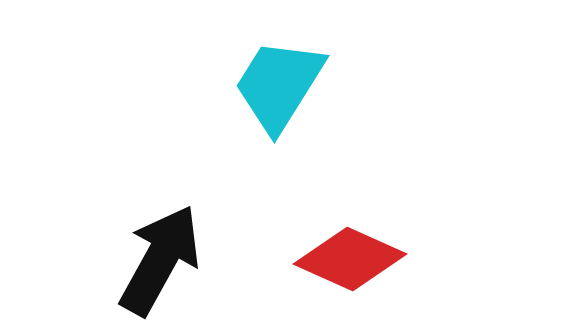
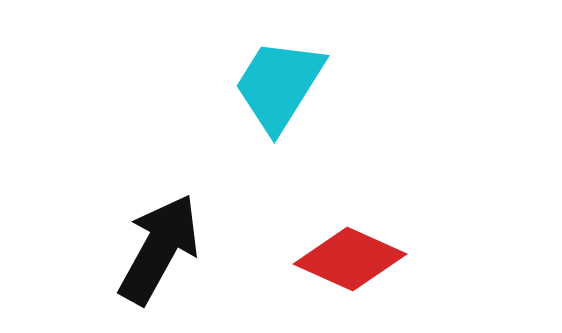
black arrow: moved 1 px left, 11 px up
